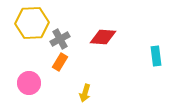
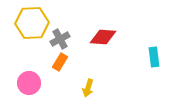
cyan rectangle: moved 2 px left, 1 px down
yellow arrow: moved 3 px right, 5 px up
